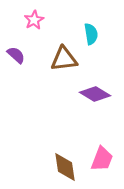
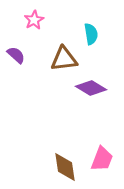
purple diamond: moved 4 px left, 6 px up
